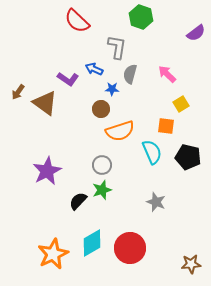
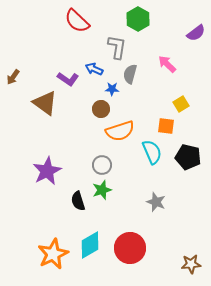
green hexagon: moved 3 px left, 2 px down; rotated 10 degrees clockwise
pink arrow: moved 10 px up
brown arrow: moved 5 px left, 15 px up
black semicircle: rotated 60 degrees counterclockwise
cyan diamond: moved 2 px left, 2 px down
